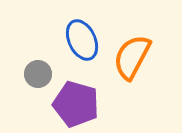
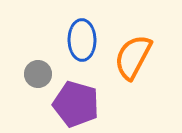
blue ellipse: rotated 24 degrees clockwise
orange semicircle: moved 1 px right
